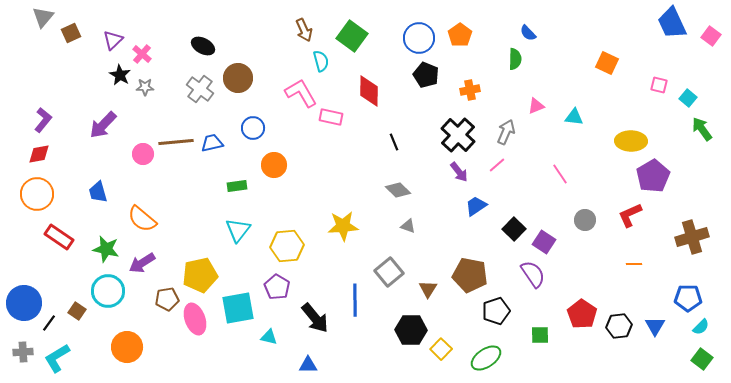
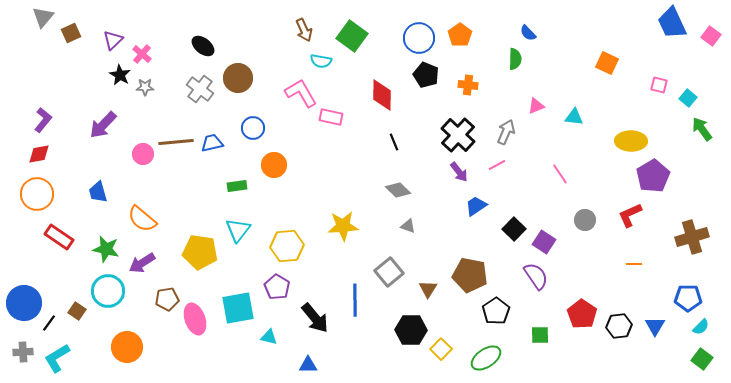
black ellipse at (203, 46): rotated 10 degrees clockwise
cyan semicircle at (321, 61): rotated 115 degrees clockwise
orange cross at (470, 90): moved 2 px left, 5 px up; rotated 18 degrees clockwise
red diamond at (369, 91): moved 13 px right, 4 px down
pink line at (497, 165): rotated 12 degrees clockwise
purple semicircle at (533, 274): moved 3 px right, 2 px down
yellow pentagon at (200, 275): moved 23 px up; rotated 20 degrees clockwise
black pentagon at (496, 311): rotated 16 degrees counterclockwise
